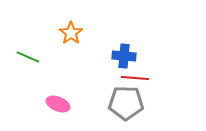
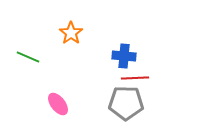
red line: rotated 8 degrees counterclockwise
pink ellipse: rotated 30 degrees clockwise
